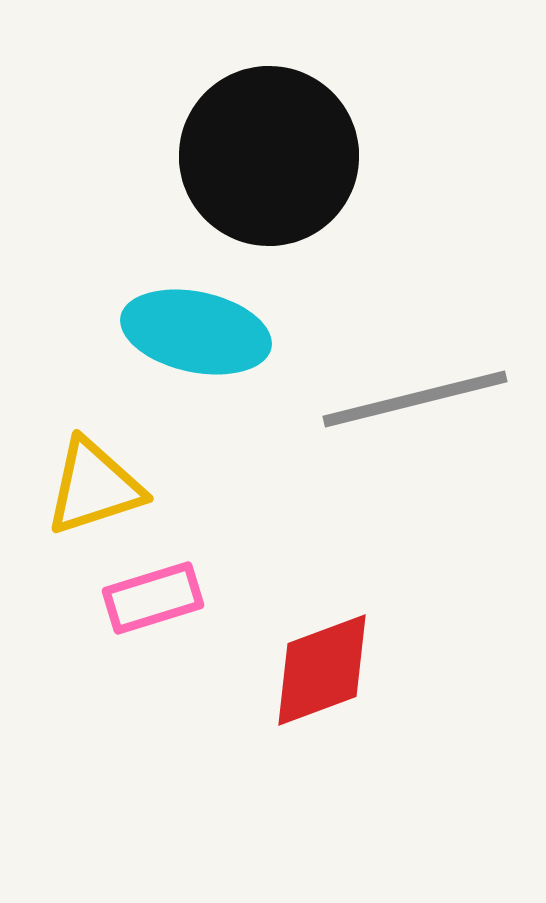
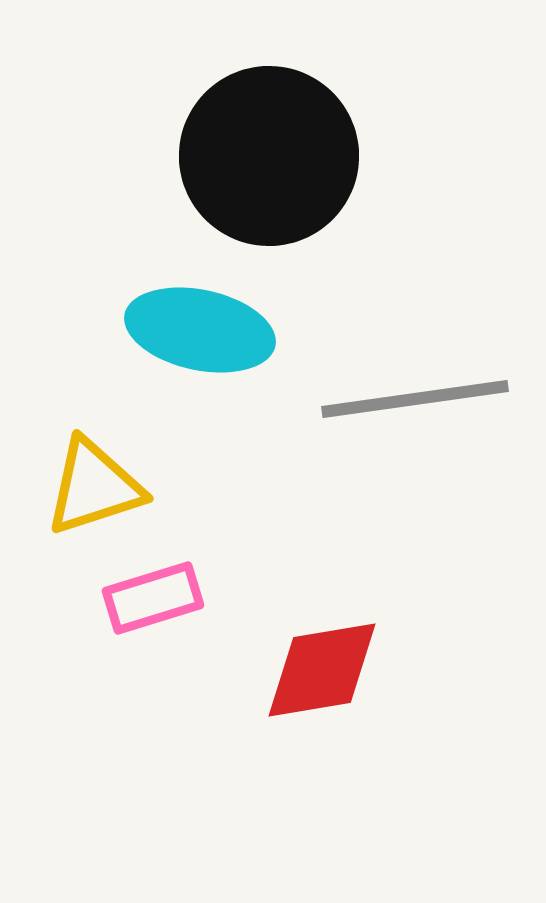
cyan ellipse: moved 4 px right, 2 px up
gray line: rotated 6 degrees clockwise
red diamond: rotated 11 degrees clockwise
